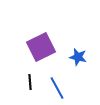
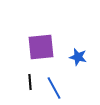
purple square: rotated 20 degrees clockwise
blue line: moved 3 px left
